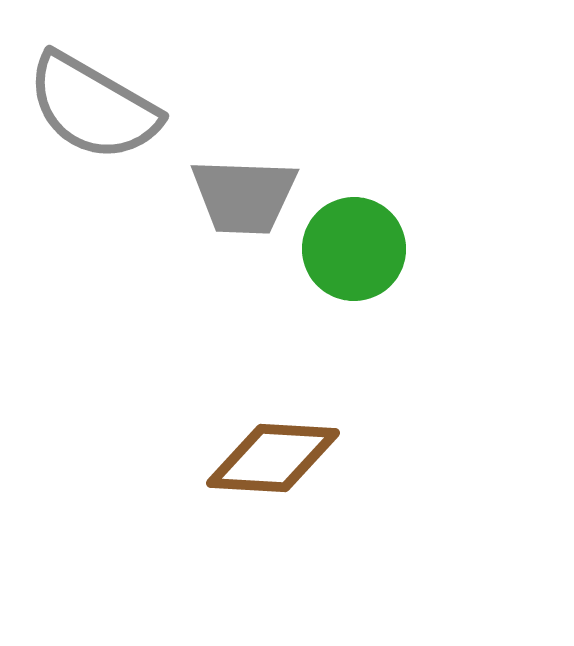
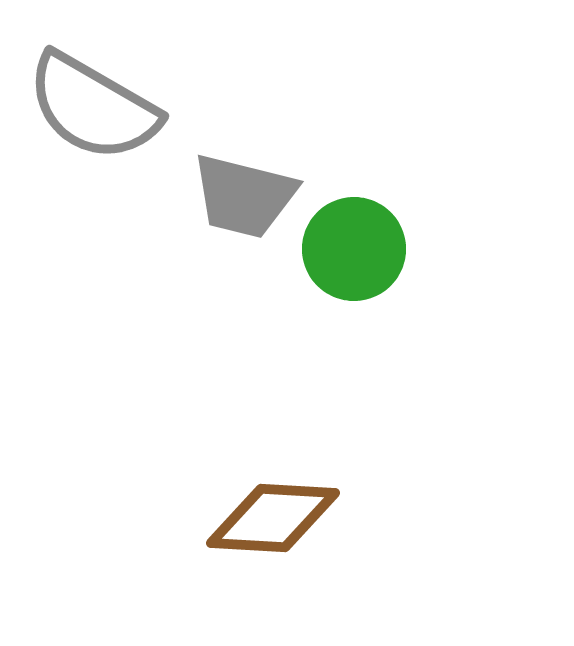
gray trapezoid: rotated 12 degrees clockwise
brown diamond: moved 60 px down
